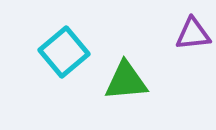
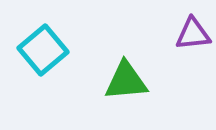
cyan square: moved 21 px left, 2 px up
